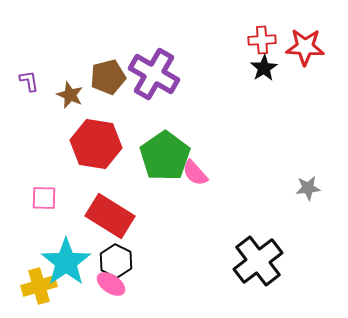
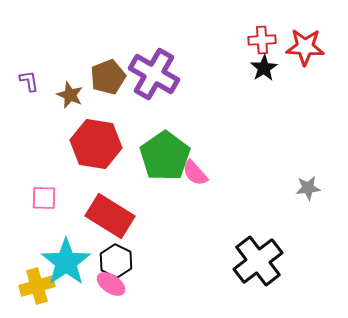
brown pentagon: rotated 8 degrees counterclockwise
yellow cross: moved 2 px left
